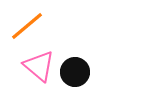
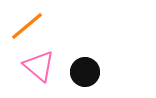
black circle: moved 10 px right
